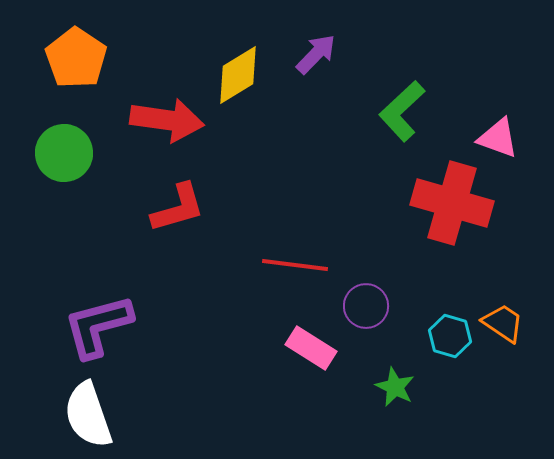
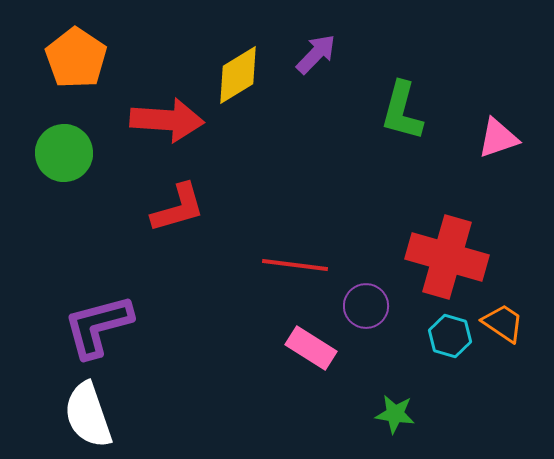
green L-shape: rotated 32 degrees counterclockwise
red arrow: rotated 4 degrees counterclockwise
pink triangle: rotated 39 degrees counterclockwise
red cross: moved 5 px left, 54 px down
green star: moved 27 px down; rotated 18 degrees counterclockwise
